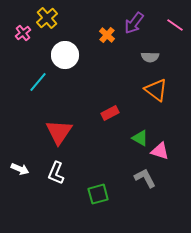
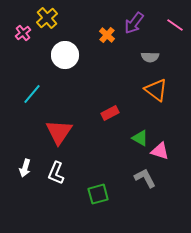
cyan line: moved 6 px left, 12 px down
white arrow: moved 5 px right, 1 px up; rotated 84 degrees clockwise
